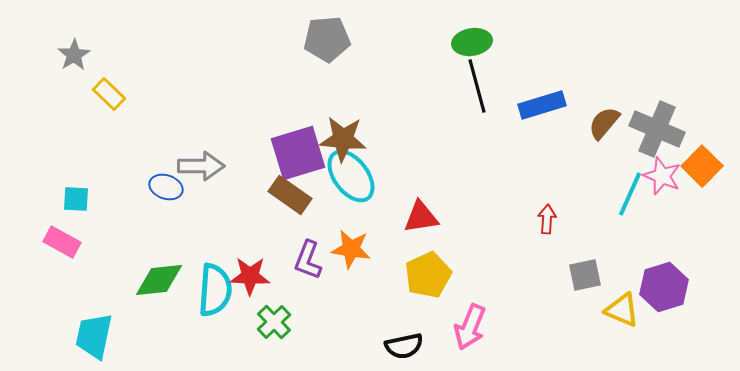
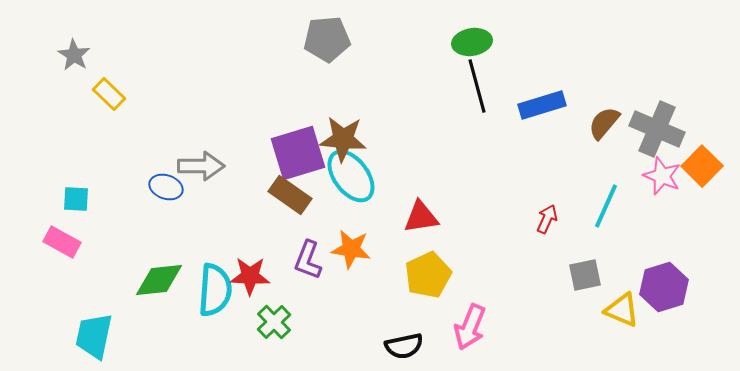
gray star: rotated 8 degrees counterclockwise
cyan line: moved 24 px left, 12 px down
red arrow: rotated 20 degrees clockwise
